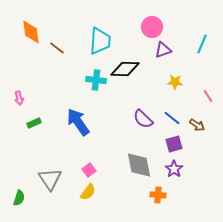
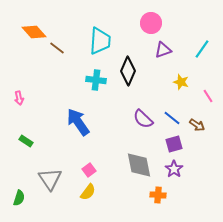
pink circle: moved 1 px left, 4 px up
orange diamond: moved 3 px right; rotated 35 degrees counterclockwise
cyan line: moved 5 px down; rotated 12 degrees clockwise
black diamond: moved 3 px right, 2 px down; rotated 68 degrees counterclockwise
yellow star: moved 6 px right; rotated 14 degrees clockwise
green rectangle: moved 8 px left, 18 px down; rotated 56 degrees clockwise
